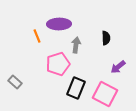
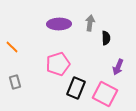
orange line: moved 25 px left, 11 px down; rotated 24 degrees counterclockwise
gray arrow: moved 14 px right, 22 px up
purple arrow: rotated 28 degrees counterclockwise
gray rectangle: rotated 32 degrees clockwise
